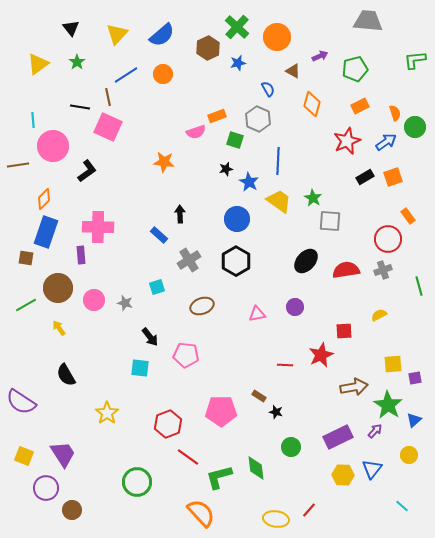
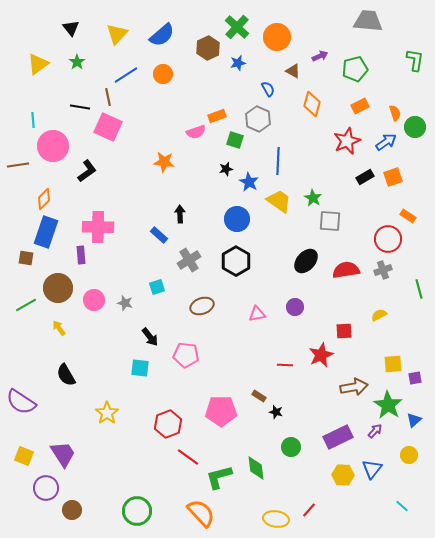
green L-shape at (415, 60): rotated 105 degrees clockwise
orange rectangle at (408, 216): rotated 21 degrees counterclockwise
green line at (419, 286): moved 3 px down
green circle at (137, 482): moved 29 px down
